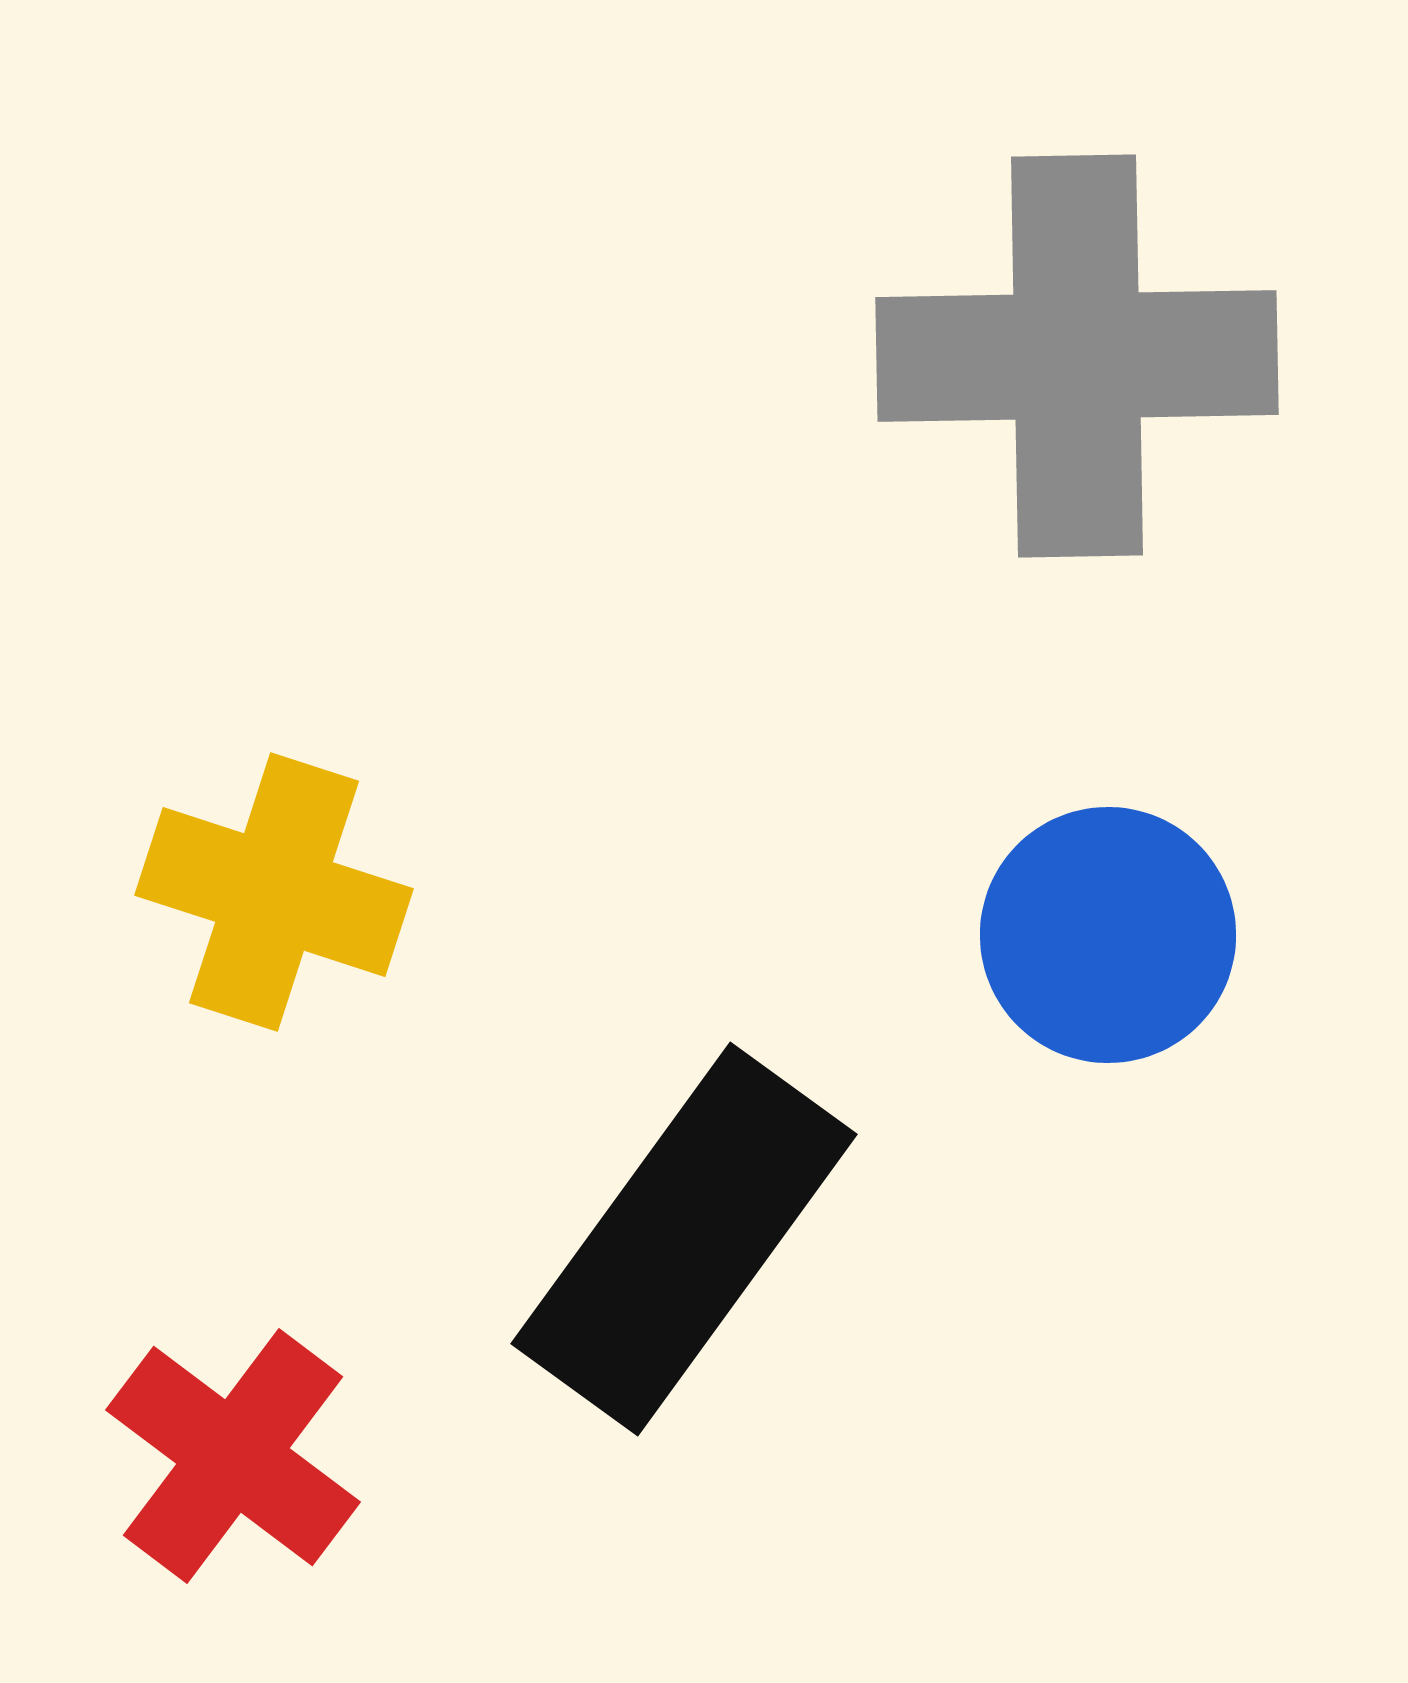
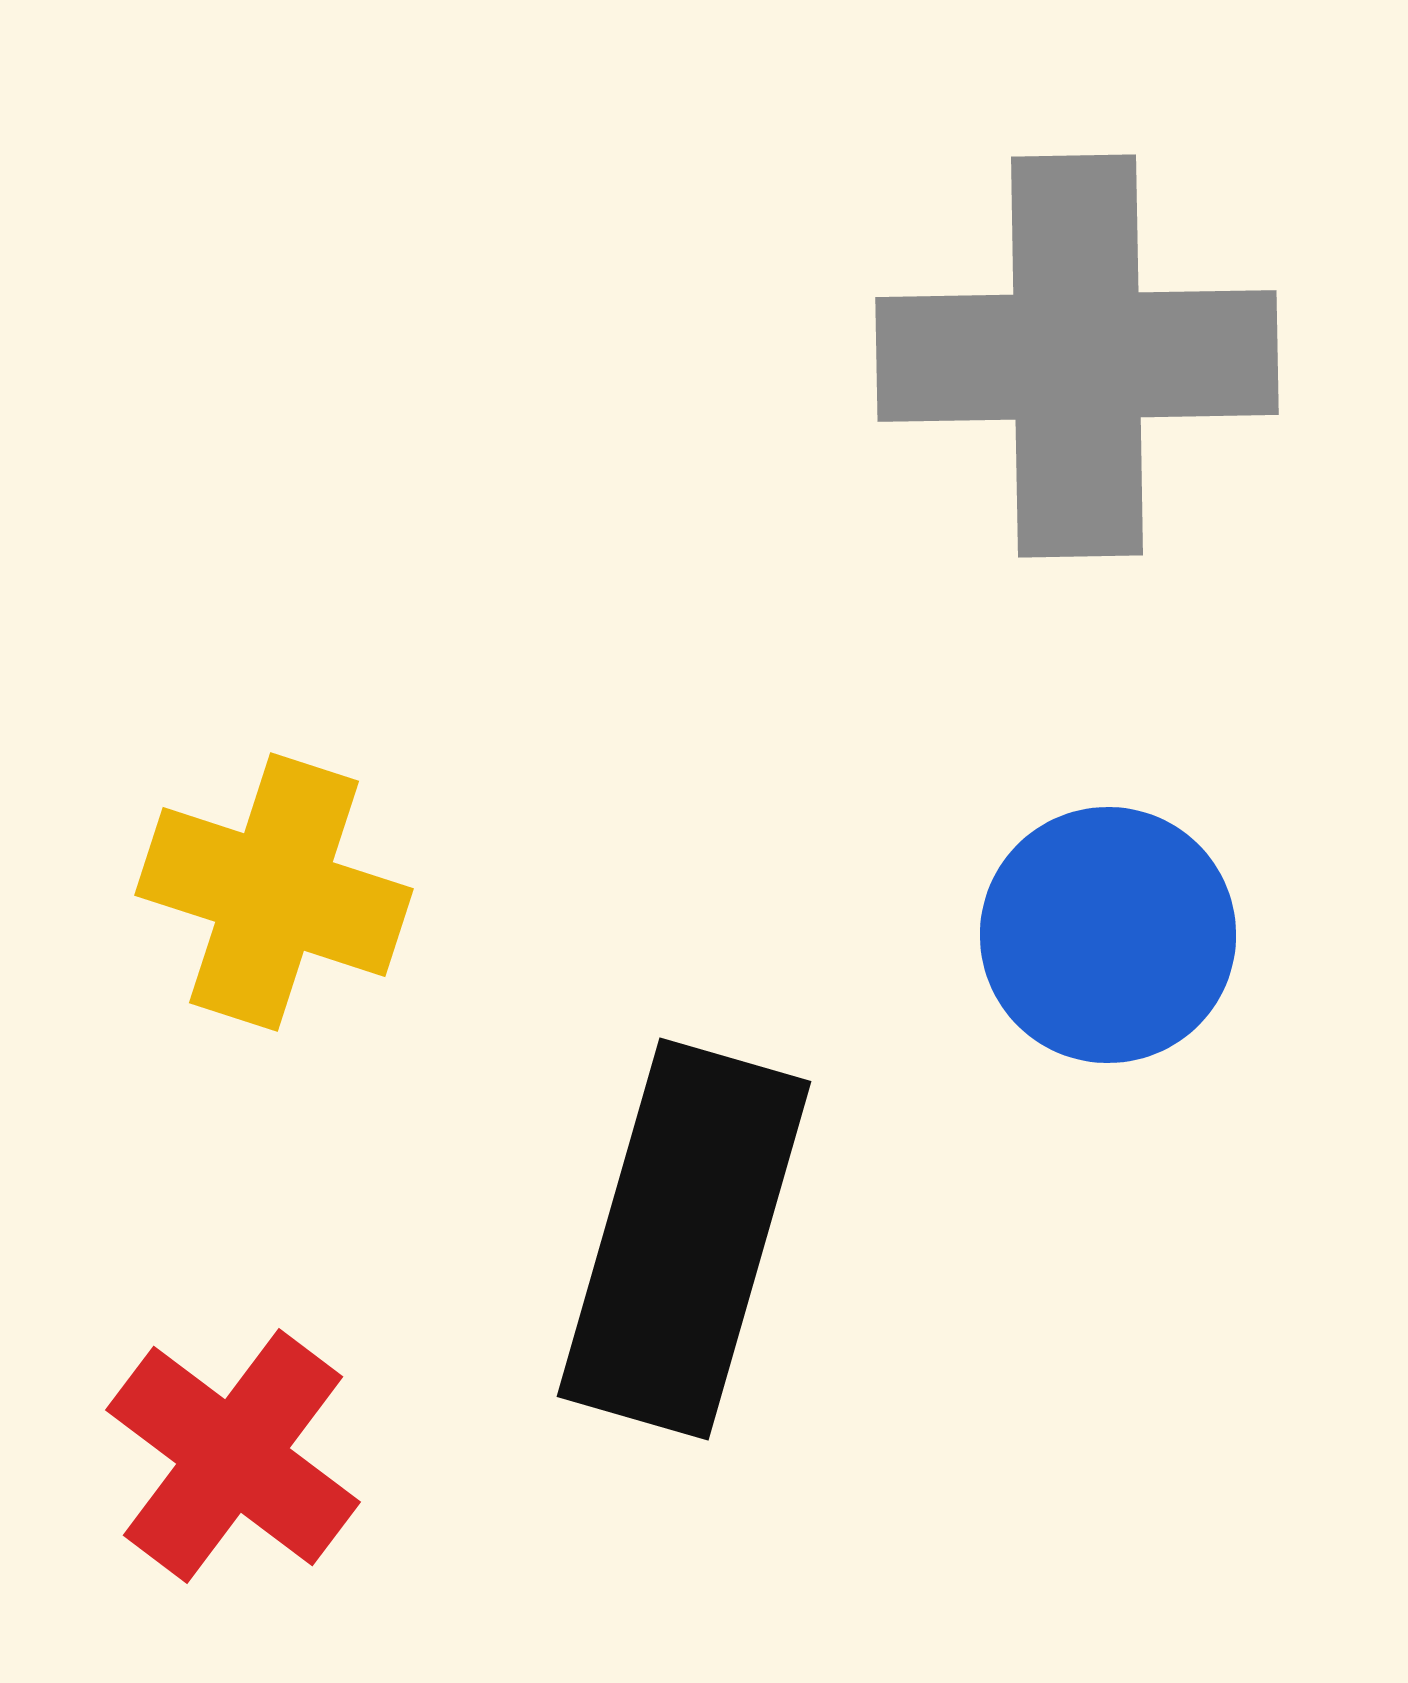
black rectangle: rotated 20 degrees counterclockwise
